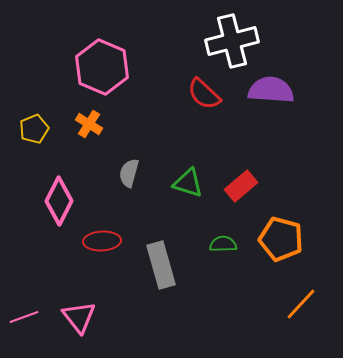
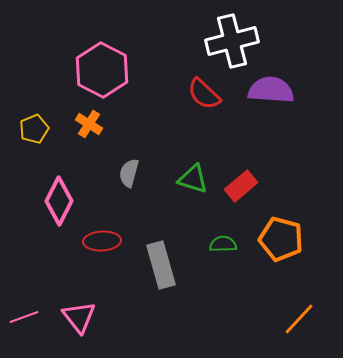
pink hexagon: moved 3 px down; rotated 4 degrees clockwise
green triangle: moved 5 px right, 4 px up
orange line: moved 2 px left, 15 px down
